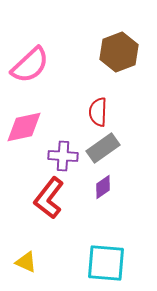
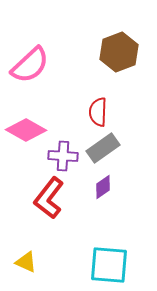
pink diamond: moved 2 px right, 3 px down; rotated 42 degrees clockwise
cyan square: moved 3 px right, 2 px down
